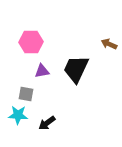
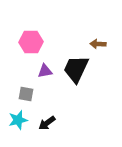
brown arrow: moved 11 px left; rotated 21 degrees counterclockwise
purple triangle: moved 3 px right
cyan star: moved 5 px down; rotated 18 degrees counterclockwise
